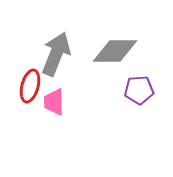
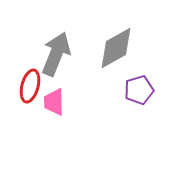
gray diamond: moved 1 px right, 3 px up; rotated 30 degrees counterclockwise
purple pentagon: rotated 12 degrees counterclockwise
